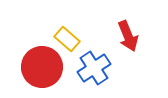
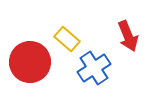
red circle: moved 12 px left, 5 px up
